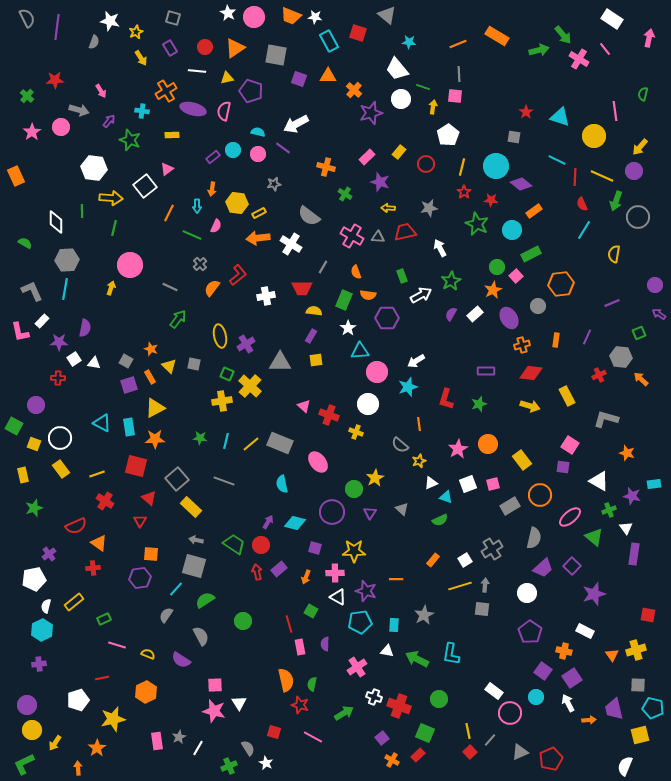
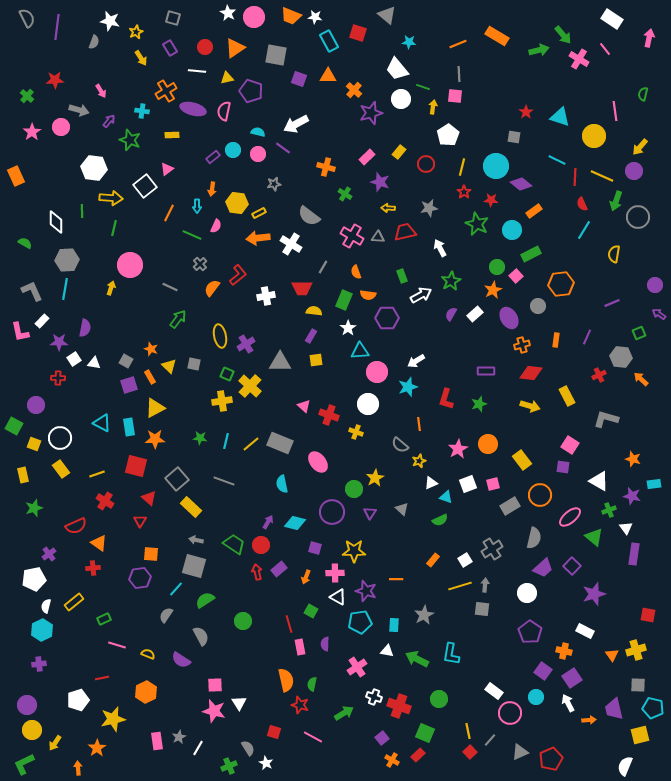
orange star at (627, 453): moved 6 px right, 6 px down
